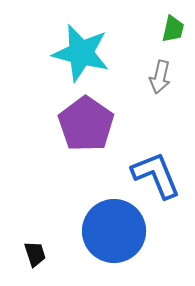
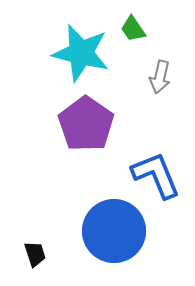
green trapezoid: moved 40 px left; rotated 132 degrees clockwise
